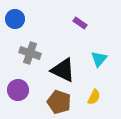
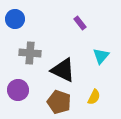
purple rectangle: rotated 16 degrees clockwise
gray cross: rotated 15 degrees counterclockwise
cyan triangle: moved 2 px right, 3 px up
